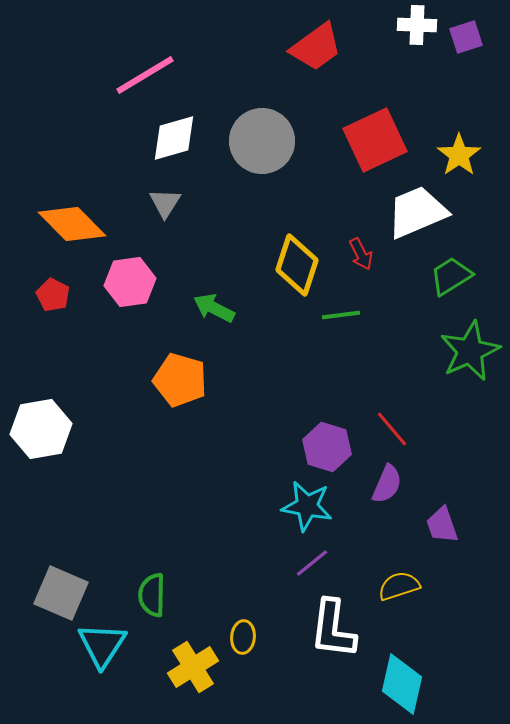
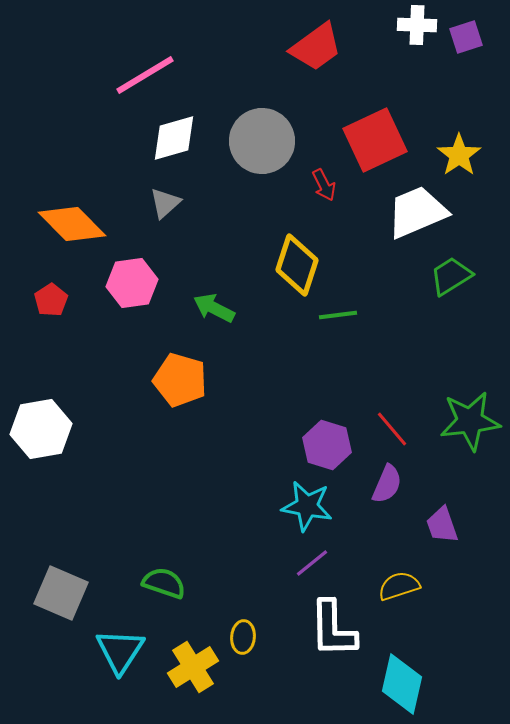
gray triangle: rotated 16 degrees clockwise
red arrow: moved 37 px left, 69 px up
pink hexagon: moved 2 px right, 1 px down
red pentagon: moved 2 px left, 5 px down; rotated 12 degrees clockwise
green line: moved 3 px left
green star: moved 70 px down; rotated 18 degrees clockwise
purple hexagon: moved 2 px up
green semicircle: moved 12 px right, 12 px up; rotated 108 degrees clockwise
white L-shape: rotated 8 degrees counterclockwise
cyan triangle: moved 18 px right, 6 px down
